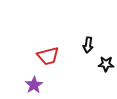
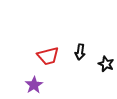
black arrow: moved 8 px left, 7 px down
black star: rotated 21 degrees clockwise
